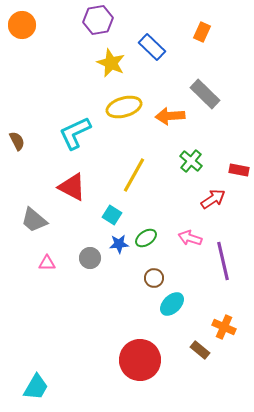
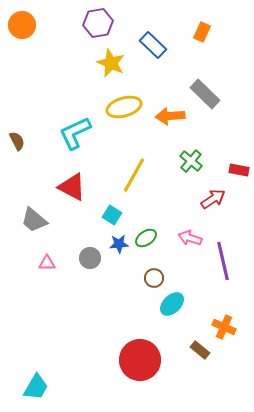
purple hexagon: moved 3 px down
blue rectangle: moved 1 px right, 2 px up
